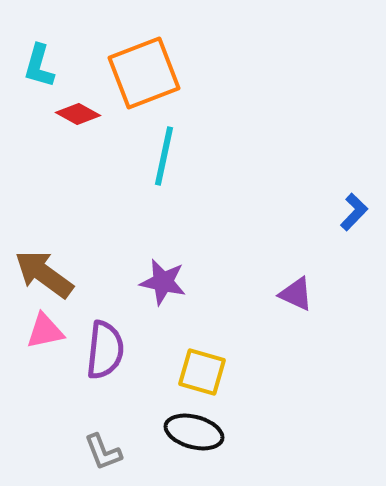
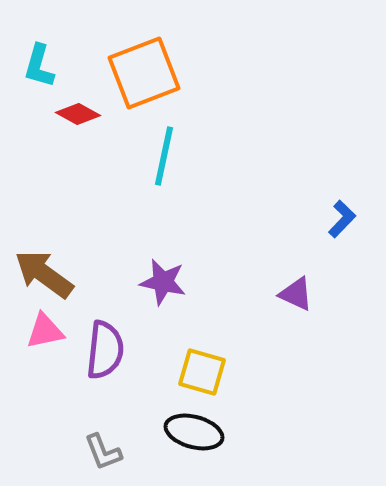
blue L-shape: moved 12 px left, 7 px down
